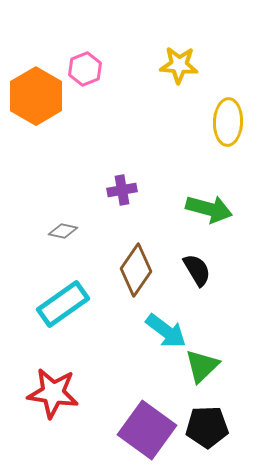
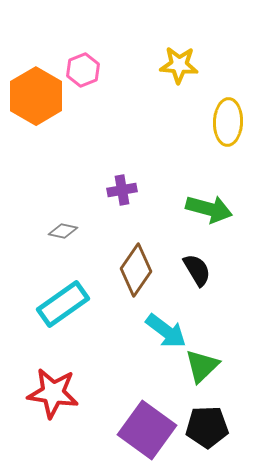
pink hexagon: moved 2 px left, 1 px down
